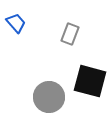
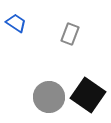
blue trapezoid: rotated 15 degrees counterclockwise
black square: moved 2 px left, 14 px down; rotated 20 degrees clockwise
